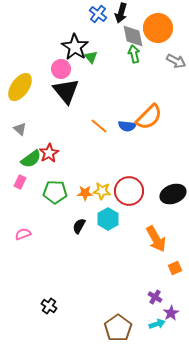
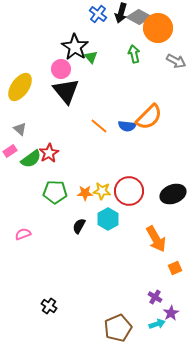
gray diamond: moved 6 px right, 19 px up; rotated 50 degrees counterclockwise
pink rectangle: moved 10 px left, 31 px up; rotated 32 degrees clockwise
brown pentagon: rotated 12 degrees clockwise
